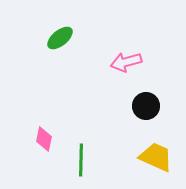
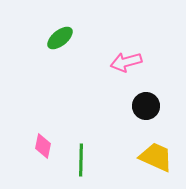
pink diamond: moved 1 px left, 7 px down
